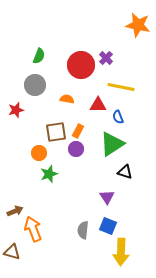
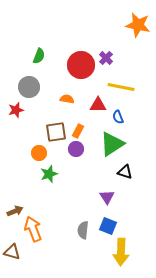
gray circle: moved 6 px left, 2 px down
